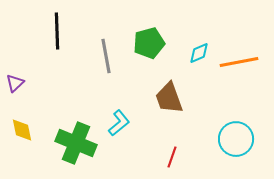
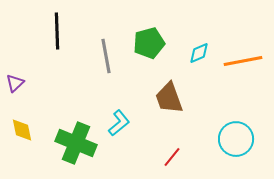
orange line: moved 4 px right, 1 px up
red line: rotated 20 degrees clockwise
